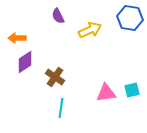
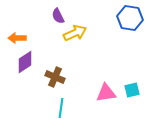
yellow arrow: moved 15 px left, 3 px down
brown cross: rotated 12 degrees counterclockwise
